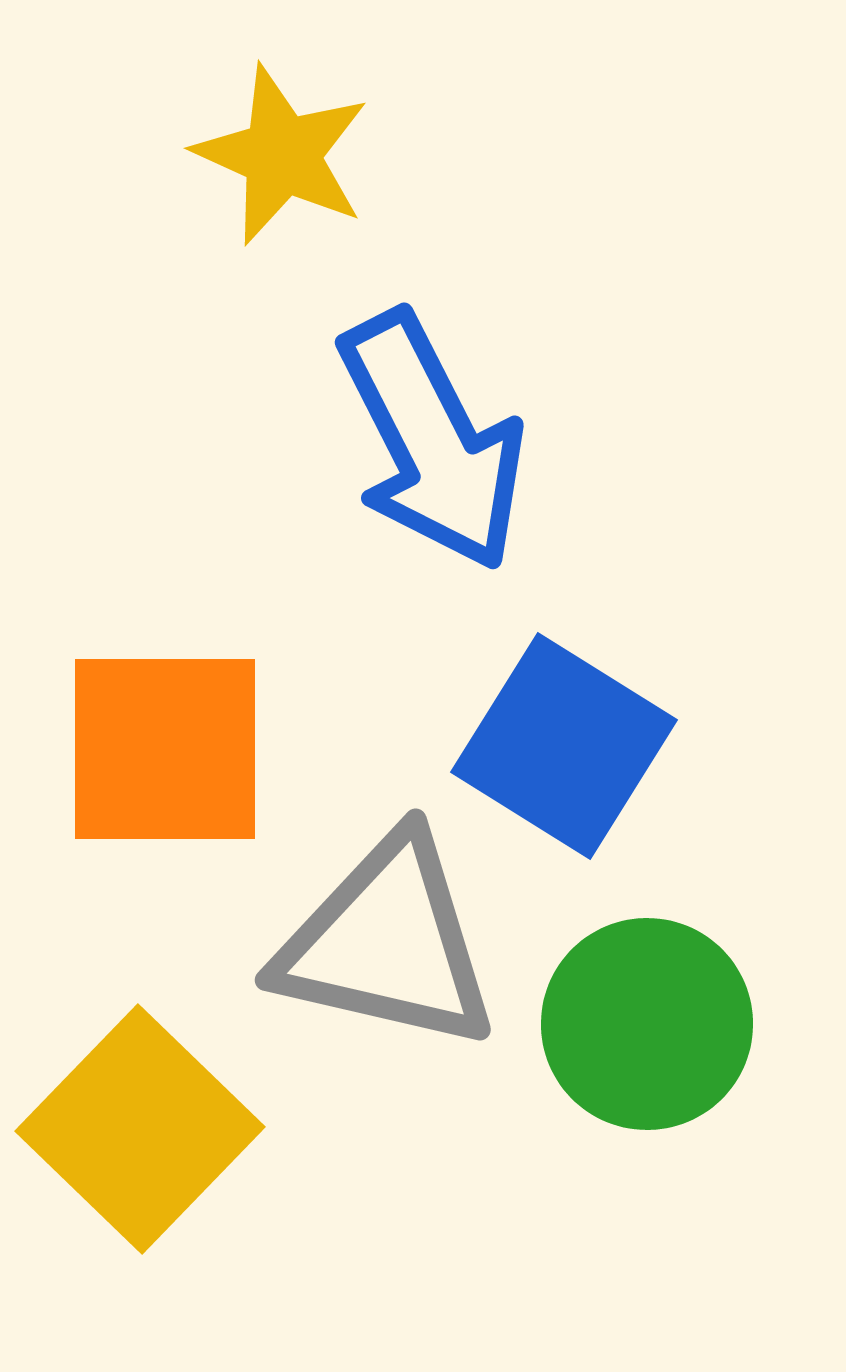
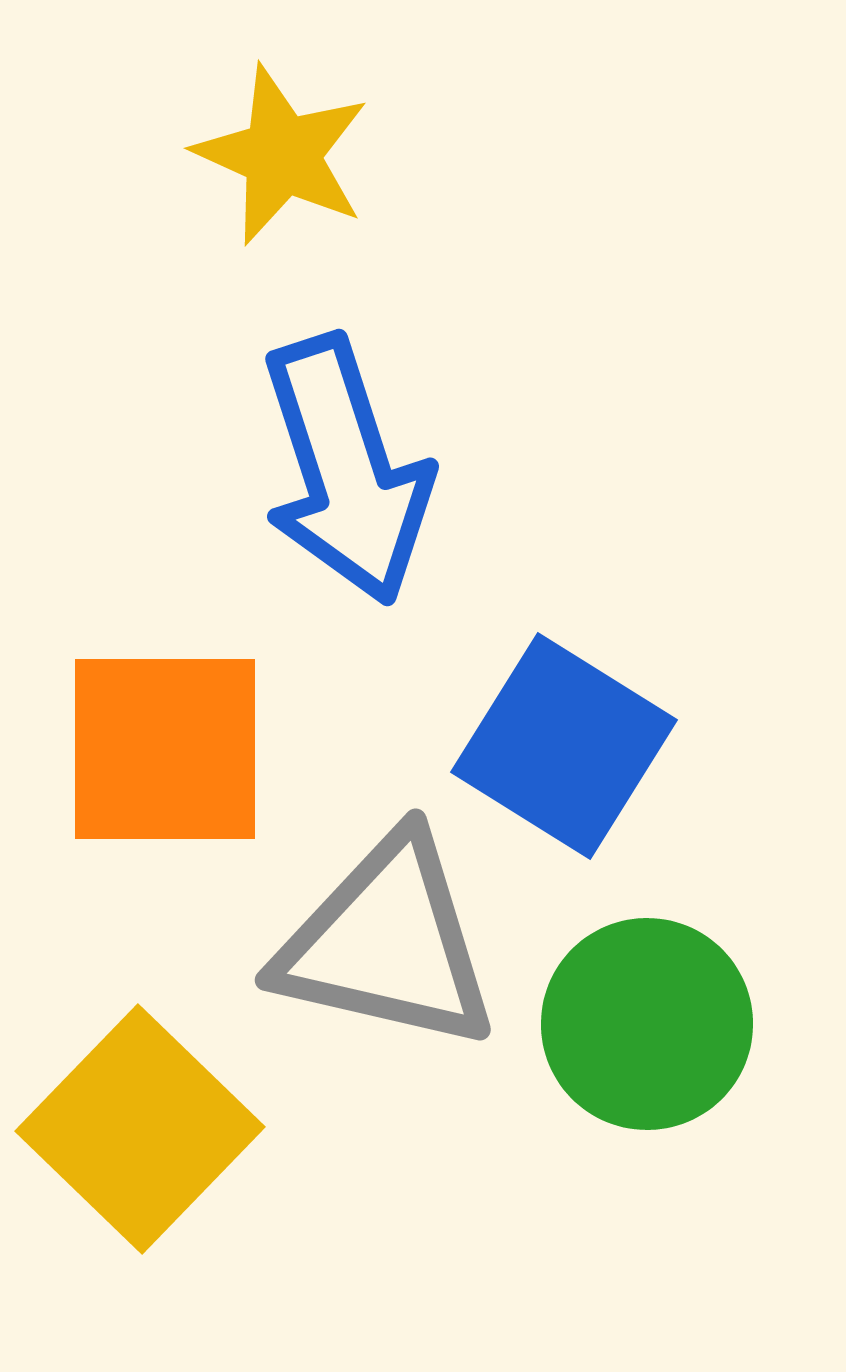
blue arrow: moved 86 px left, 29 px down; rotated 9 degrees clockwise
